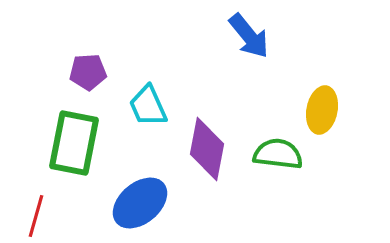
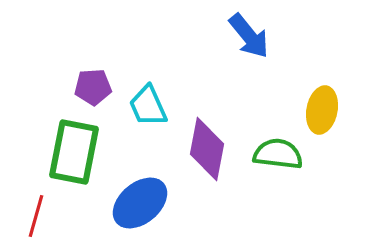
purple pentagon: moved 5 px right, 15 px down
green rectangle: moved 9 px down
